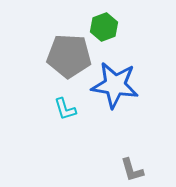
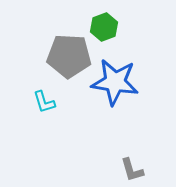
blue star: moved 3 px up
cyan L-shape: moved 21 px left, 7 px up
